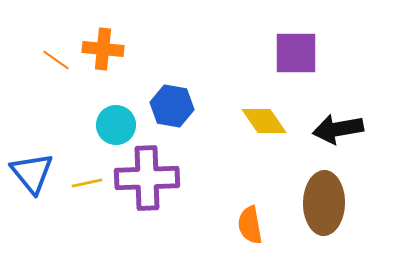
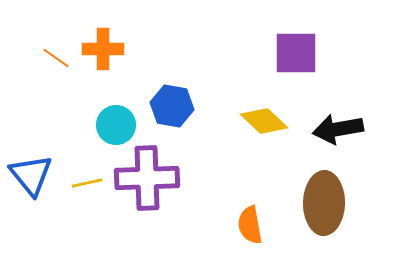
orange cross: rotated 6 degrees counterclockwise
orange line: moved 2 px up
yellow diamond: rotated 12 degrees counterclockwise
blue triangle: moved 1 px left, 2 px down
